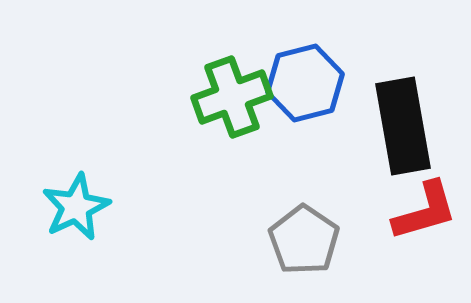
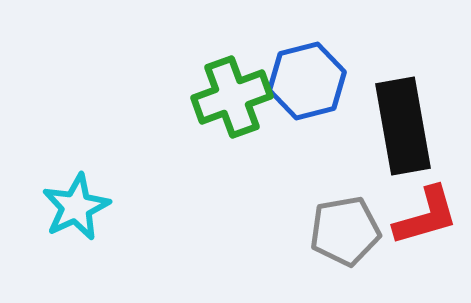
blue hexagon: moved 2 px right, 2 px up
red L-shape: moved 1 px right, 5 px down
gray pentagon: moved 41 px right, 9 px up; rotated 28 degrees clockwise
